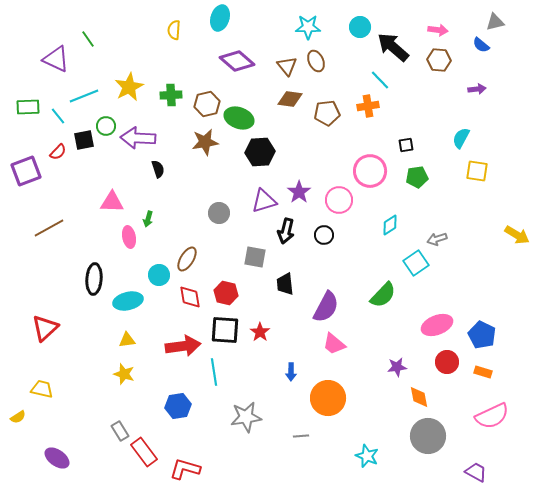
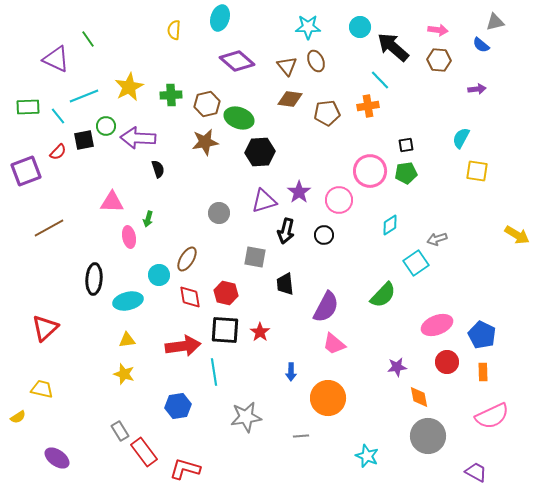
green pentagon at (417, 177): moved 11 px left, 4 px up
orange rectangle at (483, 372): rotated 72 degrees clockwise
